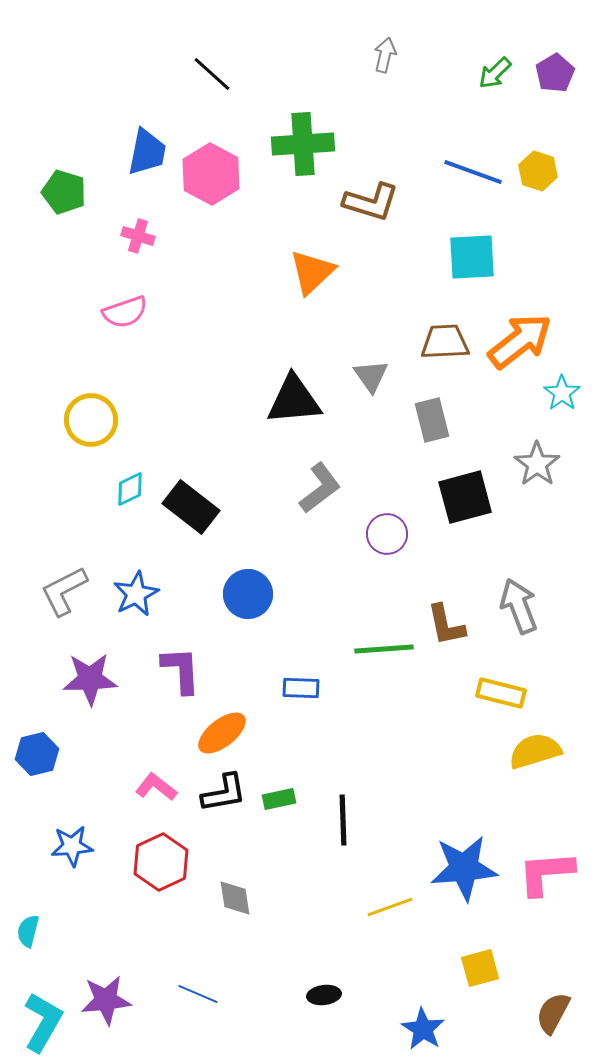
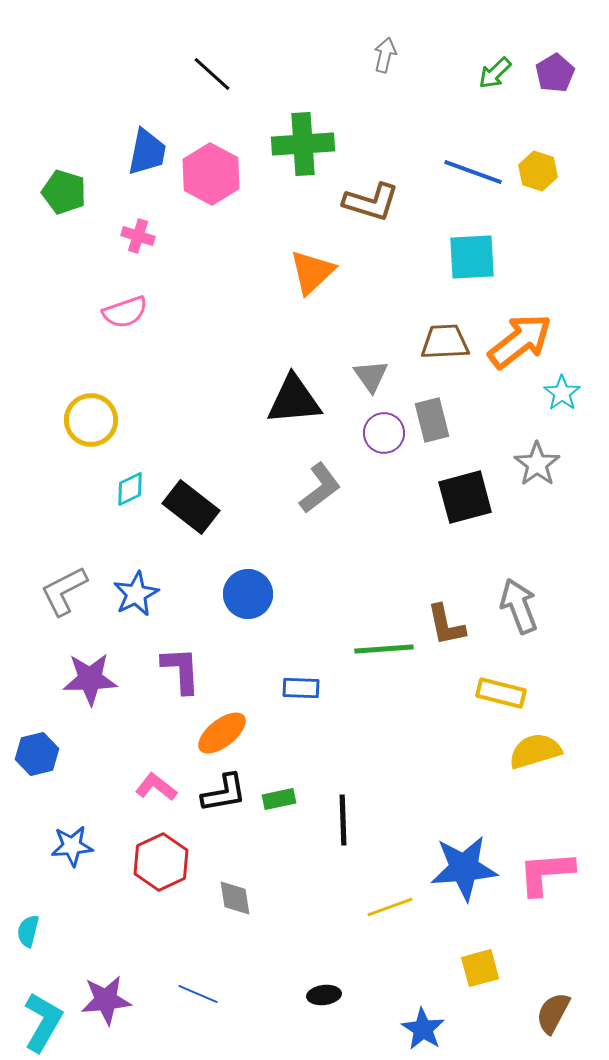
purple circle at (387, 534): moved 3 px left, 101 px up
